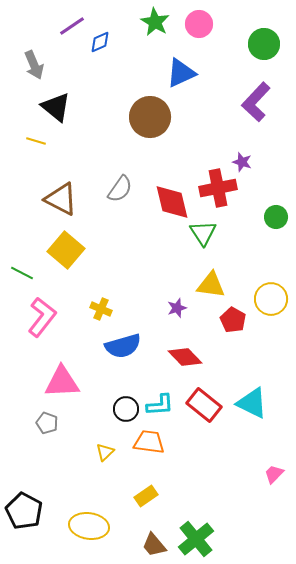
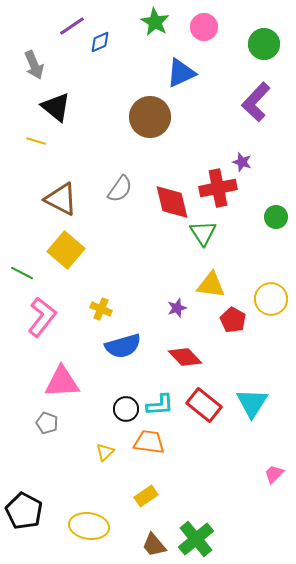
pink circle at (199, 24): moved 5 px right, 3 px down
cyan triangle at (252, 403): rotated 36 degrees clockwise
